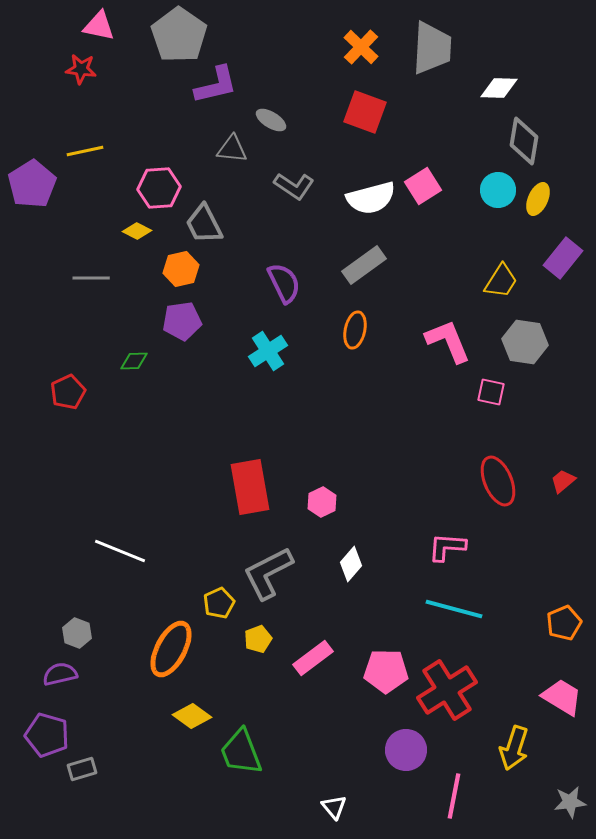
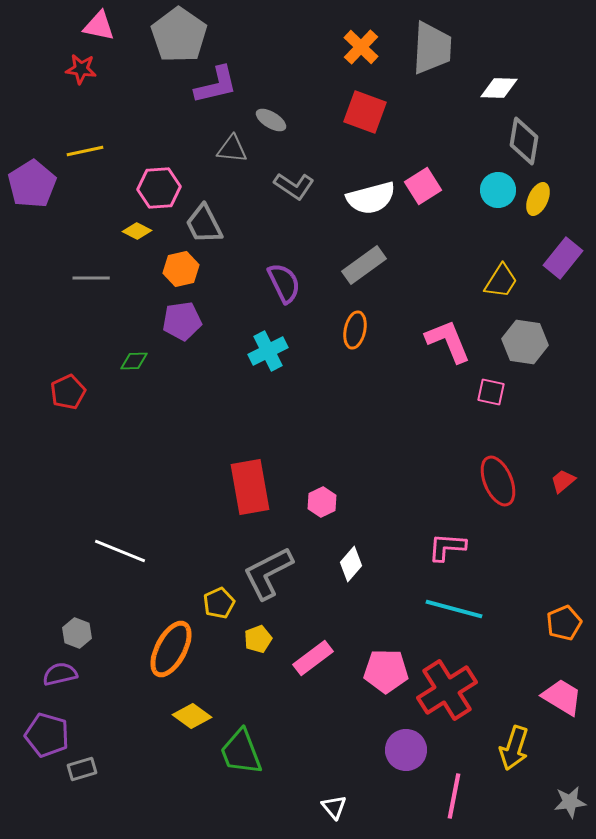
cyan cross at (268, 351): rotated 6 degrees clockwise
